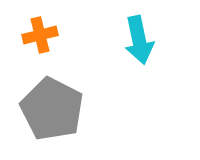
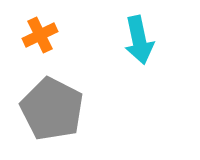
orange cross: rotated 12 degrees counterclockwise
